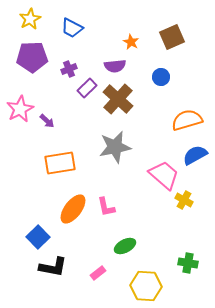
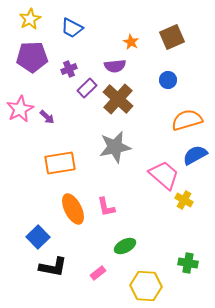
blue circle: moved 7 px right, 3 px down
purple arrow: moved 4 px up
orange ellipse: rotated 64 degrees counterclockwise
